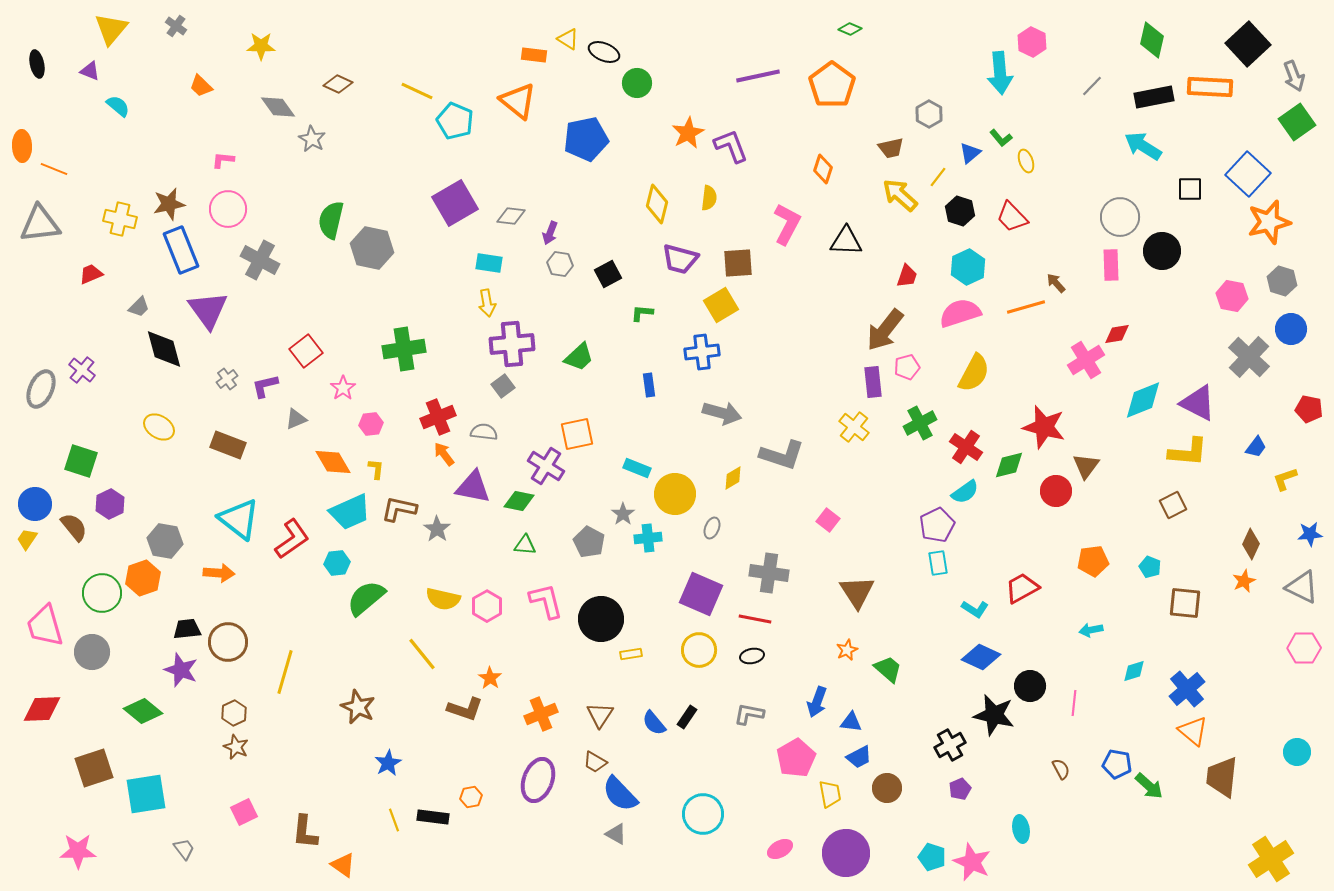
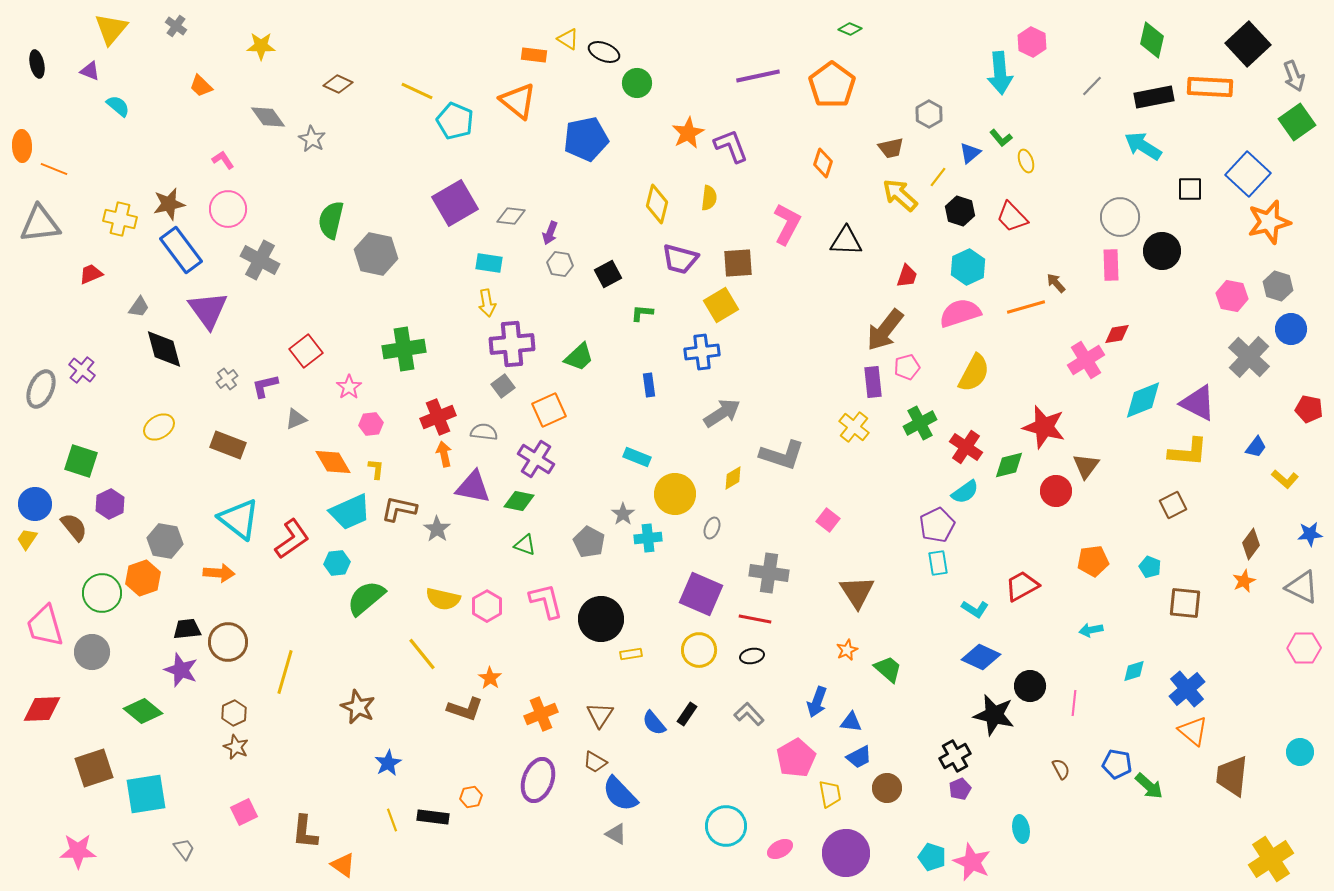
gray diamond at (278, 107): moved 10 px left, 10 px down
pink L-shape at (223, 160): rotated 50 degrees clockwise
orange diamond at (823, 169): moved 6 px up
gray hexagon at (372, 248): moved 4 px right, 6 px down
blue rectangle at (181, 250): rotated 15 degrees counterclockwise
gray hexagon at (1282, 281): moved 4 px left, 5 px down
gray trapezoid at (139, 307): rotated 10 degrees counterclockwise
pink star at (343, 388): moved 6 px right, 1 px up
gray arrow at (722, 413): rotated 48 degrees counterclockwise
yellow ellipse at (159, 427): rotated 64 degrees counterclockwise
orange square at (577, 434): moved 28 px left, 24 px up; rotated 12 degrees counterclockwise
orange arrow at (444, 454): rotated 25 degrees clockwise
purple cross at (546, 466): moved 10 px left, 7 px up
cyan rectangle at (637, 468): moved 11 px up
yellow L-shape at (1285, 479): rotated 120 degrees counterclockwise
brown diamond at (1251, 544): rotated 12 degrees clockwise
green triangle at (525, 545): rotated 15 degrees clockwise
red trapezoid at (1022, 588): moved 2 px up
gray L-shape at (749, 714): rotated 36 degrees clockwise
black rectangle at (687, 717): moved 3 px up
black cross at (950, 745): moved 5 px right, 11 px down
cyan circle at (1297, 752): moved 3 px right
brown trapezoid at (1222, 777): moved 10 px right, 1 px up
cyan circle at (703, 814): moved 23 px right, 12 px down
yellow line at (394, 820): moved 2 px left
